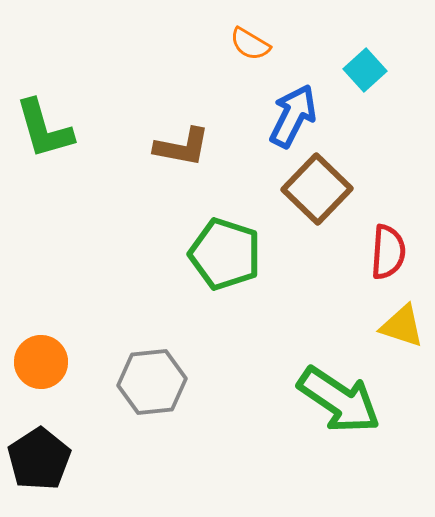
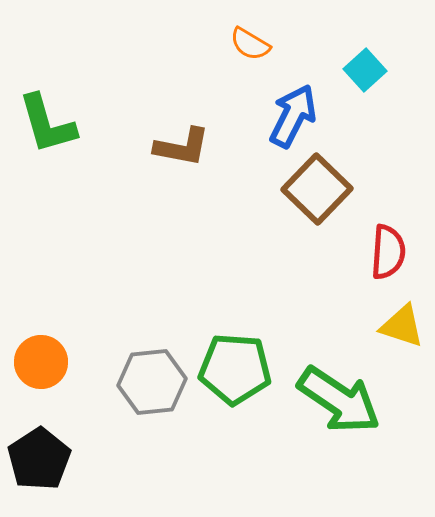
green L-shape: moved 3 px right, 5 px up
green pentagon: moved 10 px right, 115 px down; rotated 14 degrees counterclockwise
